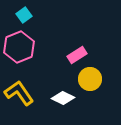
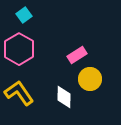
pink hexagon: moved 2 px down; rotated 8 degrees counterclockwise
white diamond: moved 1 px right, 1 px up; rotated 65 degrees clockwise
